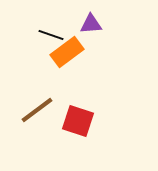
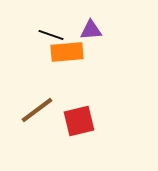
purple triangle: moved 6 px down
orange rectangle: rotated 32 degrees clockwise
red square: moved 1 px right; rotated 32 degrees counterclockwise
